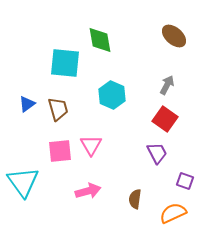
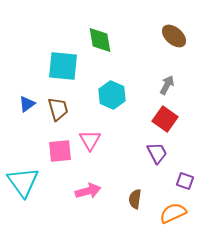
cyan square: moved 2 px left, 3 px down
pink triangle: moved 1 px left, 5 px up
